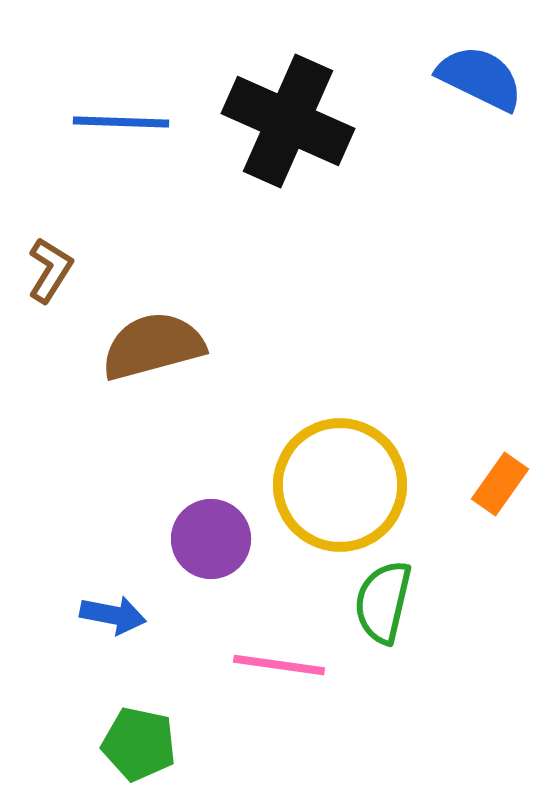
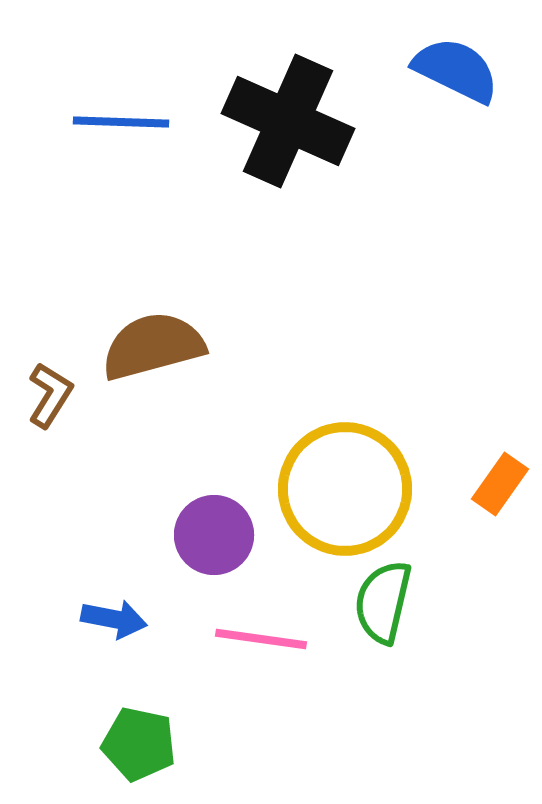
blue semicircle: moved 24 px left, 8 px up
brown L-shape: moved 125 px down
yellow circle: moved 5 px right, 4 px down
purple circle: moved 3 px right, 4 px up
blue arrow: moved 1 px right, 4 px down
pink line: moved 18 px left, 26 px up
